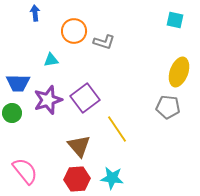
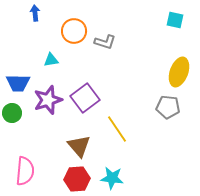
gray L-shape: moved 1 px right
pink semicircle: rotated 44 degrees clockwise
